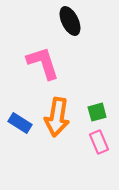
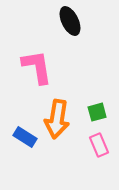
pink L-shape: moved 6 px left, 4 px down; rotated 9 degrees clockwise
orange arrow: moved 2 px down
blue rectangle: moved 5 px right, 14 px down
pink rectangle: moved 3 px down
